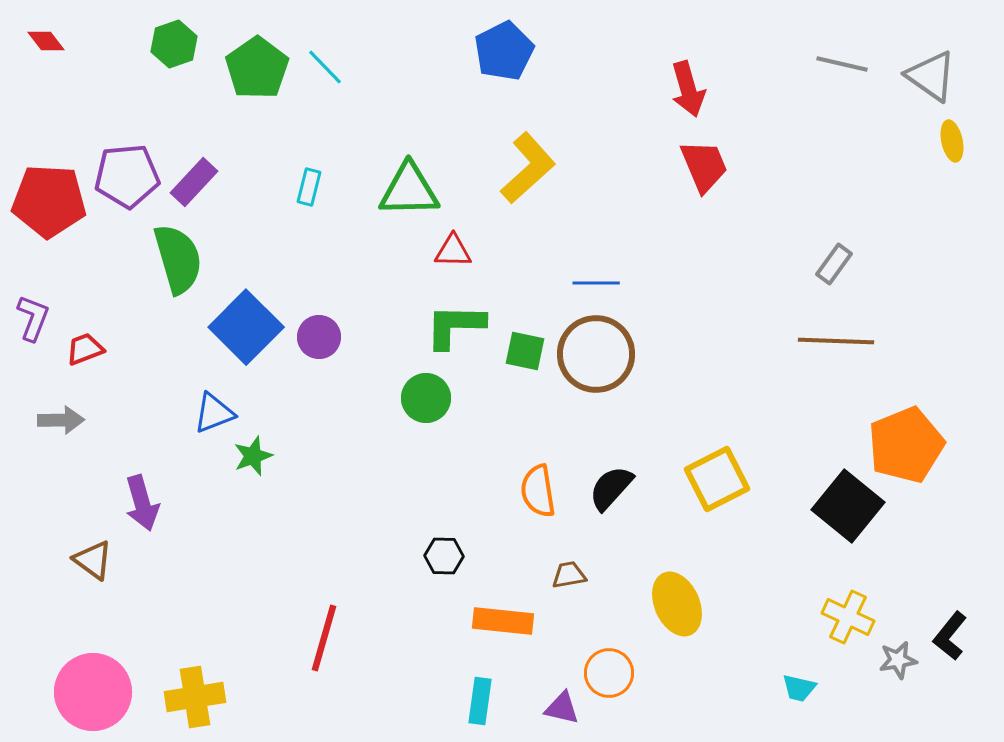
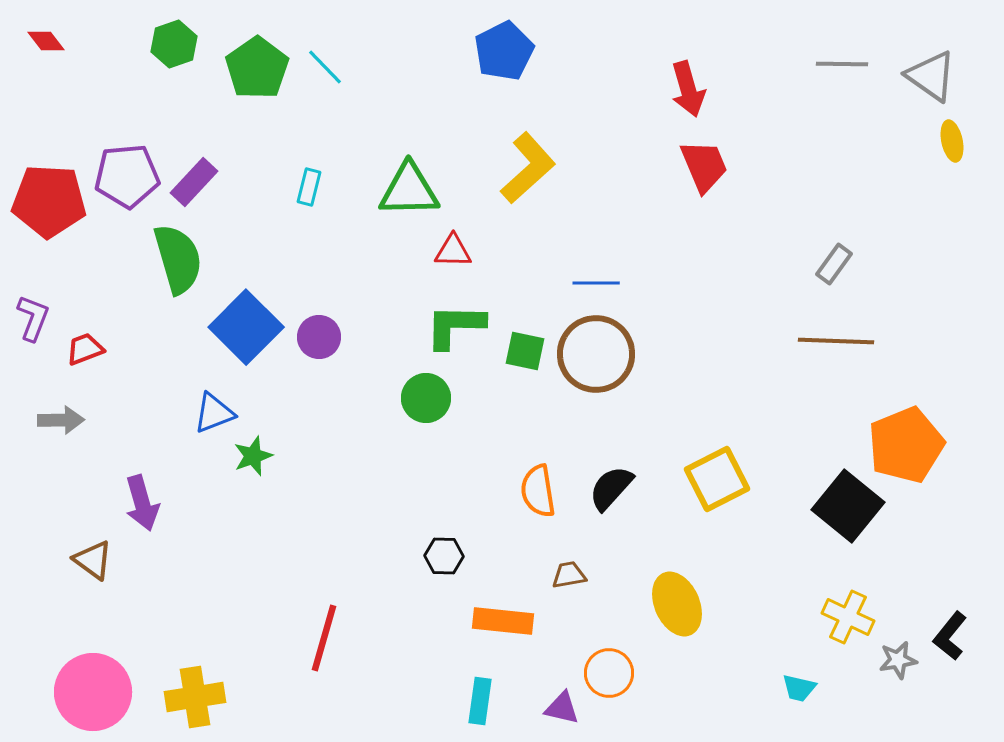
gray line at (842, 64): rotated 12 degrees counterclockwise
